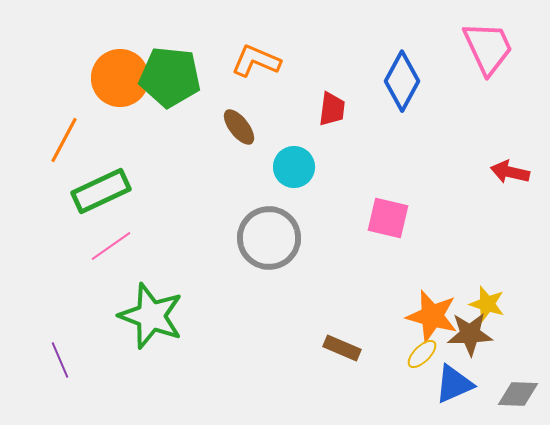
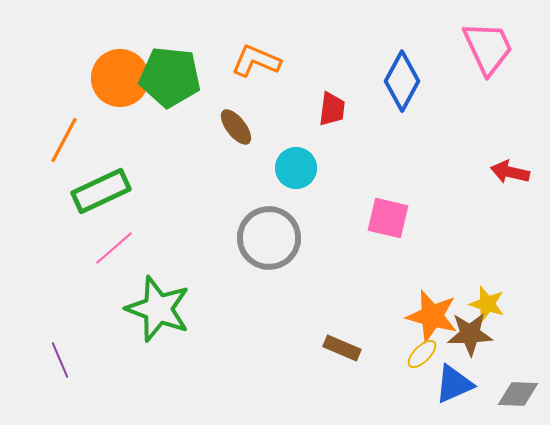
brown ellipse: moved 3 px left
cyan circle: moved 2 px right, 1 px down
pink line: moved 3 px right, 2 px down; rotated 6 degrees counterclockwise
green star: moved 7 px right, 7 px up
